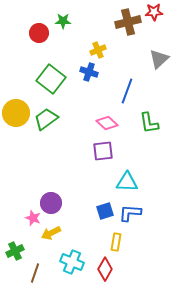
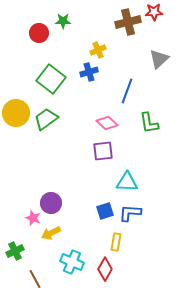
blue cross: rotated 36 degrees counterclockwise
brown line: moved 6 px down; rotated 48 degrees counterclockwise
